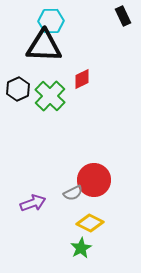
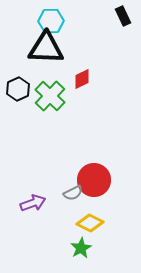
black triangle: moved 2 px right, 2 px down
